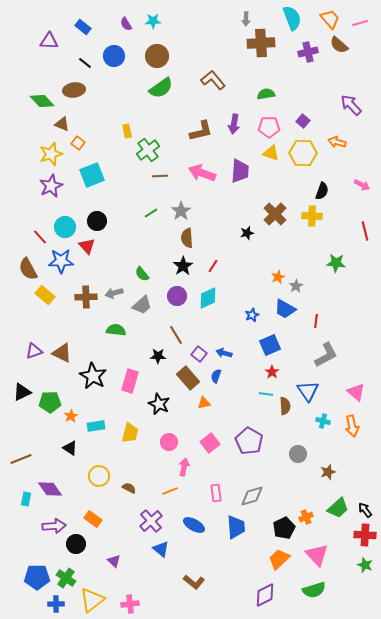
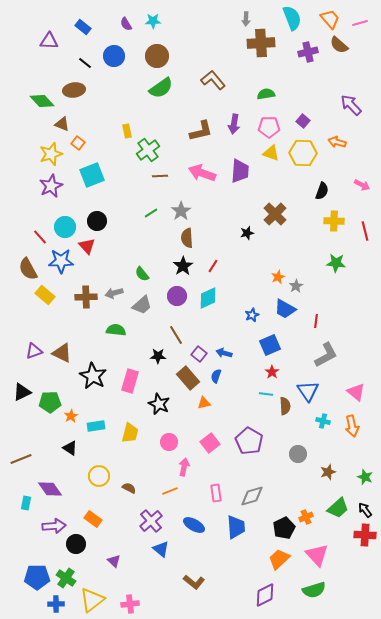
yellow cross at (312, 216): moved 22 px right, 5 px down
cyan rectangle at (26, 499): moved 4 px down
green star at (365, 565): moved 88 px up
